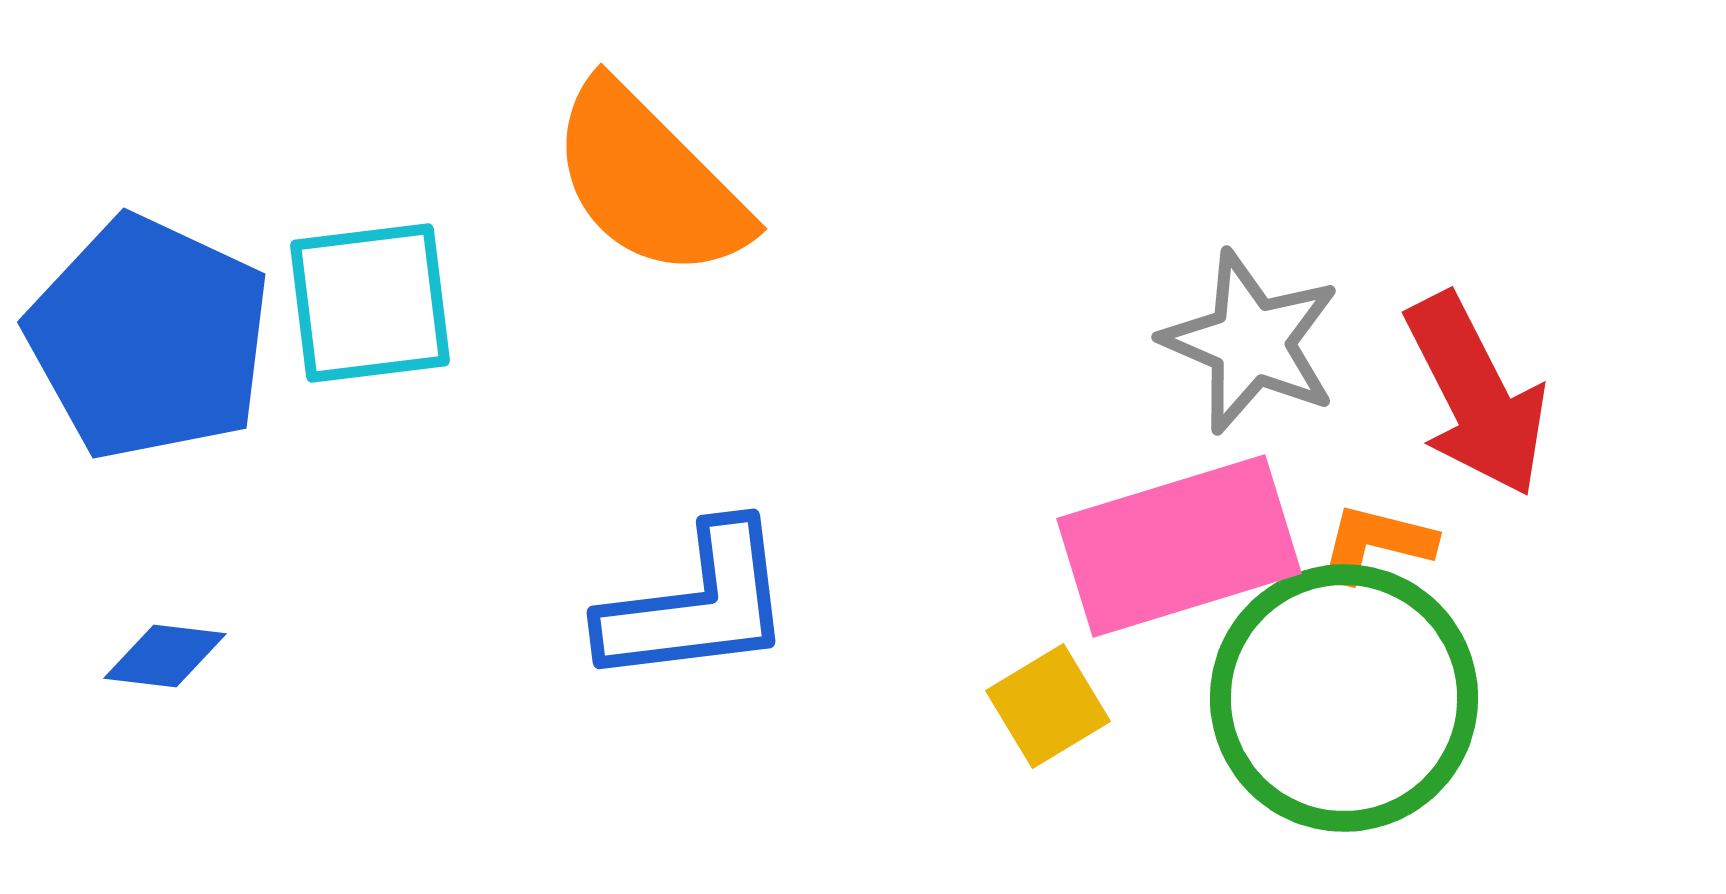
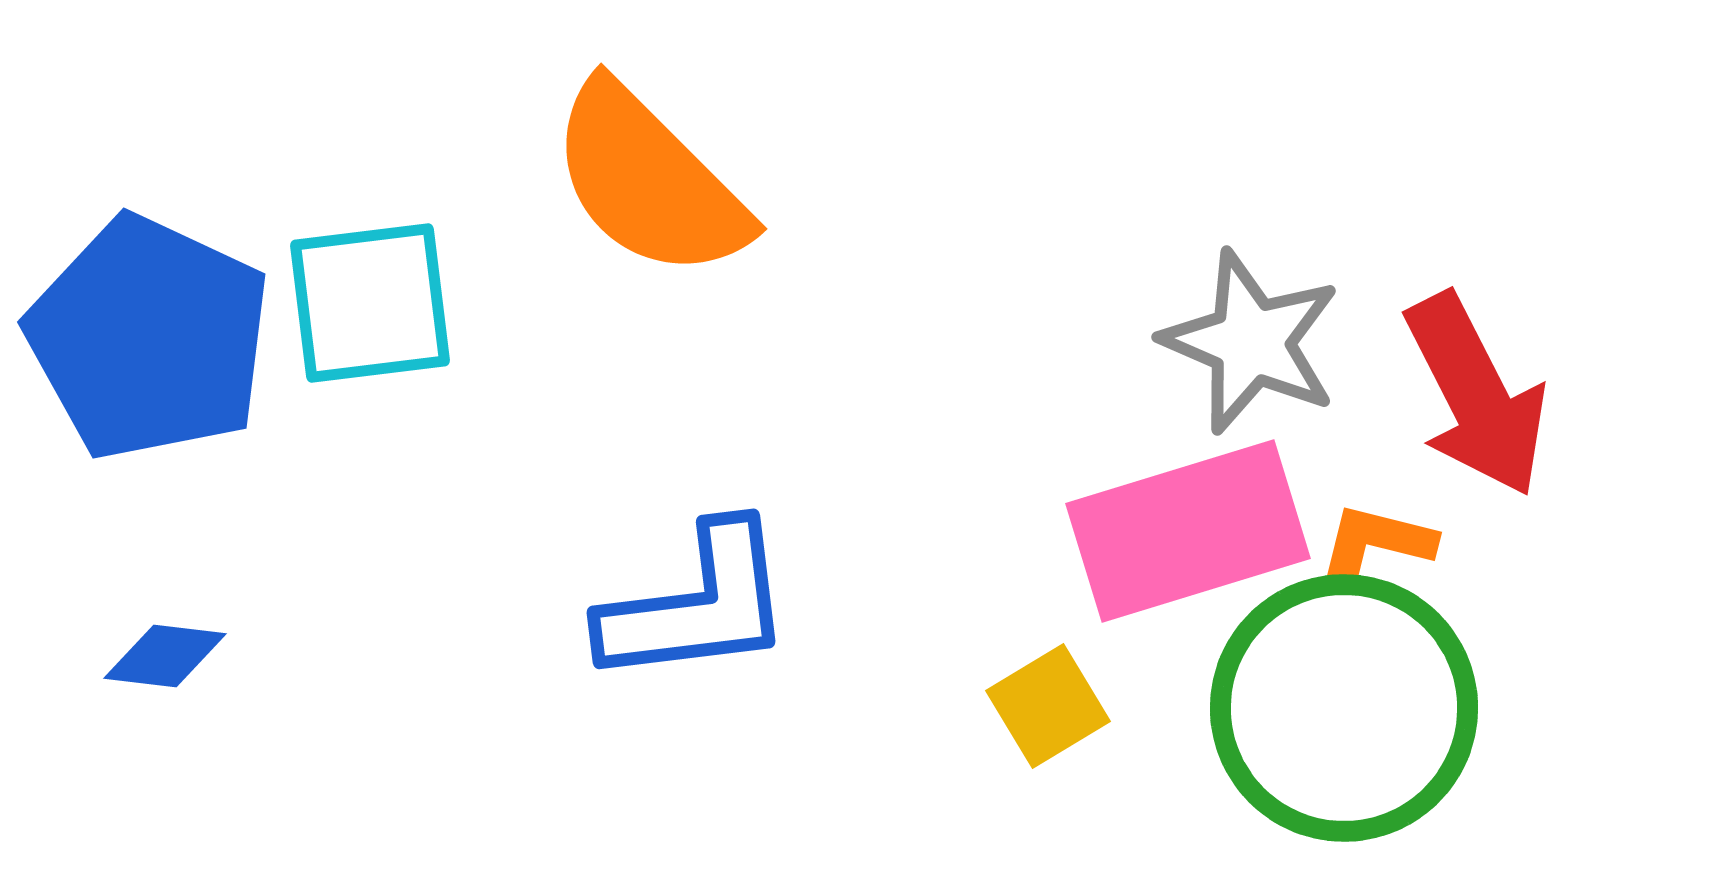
pink rectangle: moved 9 px right, 15 px up
green circle: moved 10 px down
